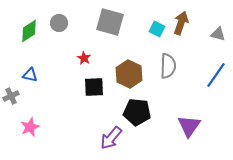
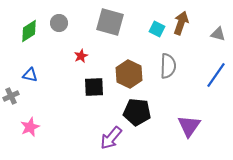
red star: moved 3 px left, 2 px up; rotated 16 degrees clockwise
